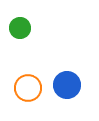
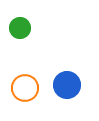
orange circle: moved 3 px left
